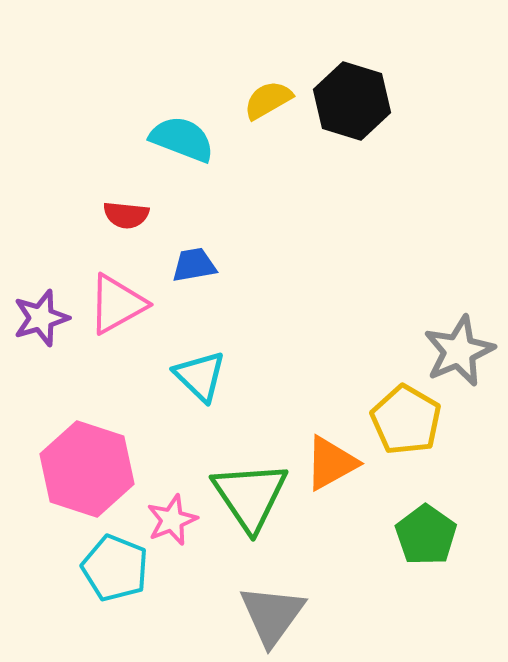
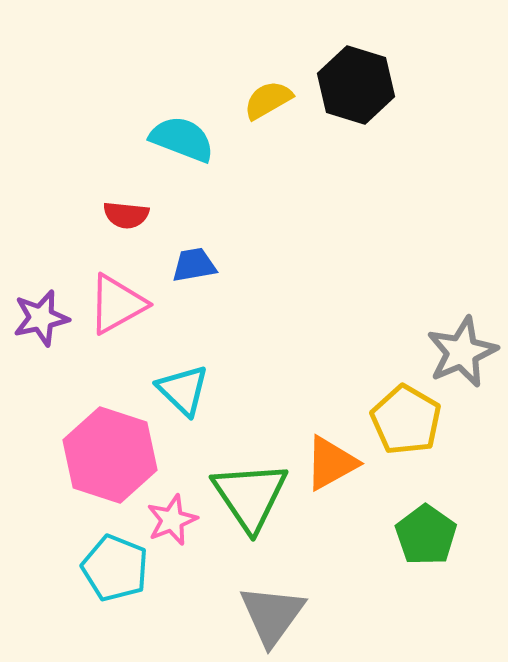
black hexagon: moved 4 px right, 16 px up
purple star: rotated 4 degrees clockwise
gray star: moved 3 px right, 1 px down
cyan triangle: moved 17 px left, 14 px down
pink hexagon: moved 23 px right, 14 px up
